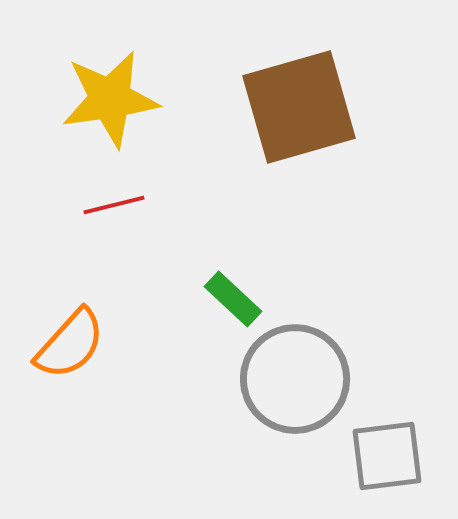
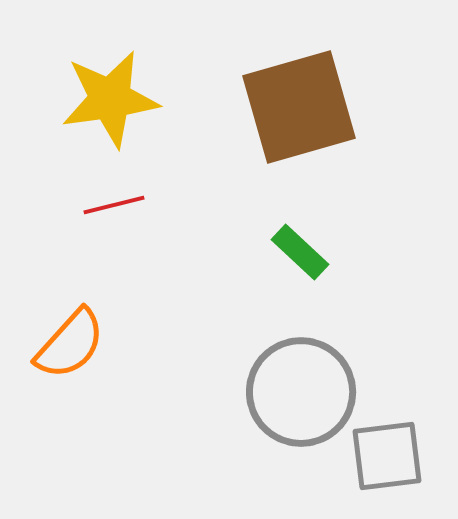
green rectangle: moved 67 px right, 47 px up
gray circle: moved 6 px right, 13 px down
